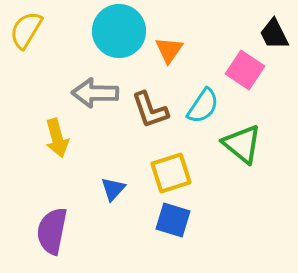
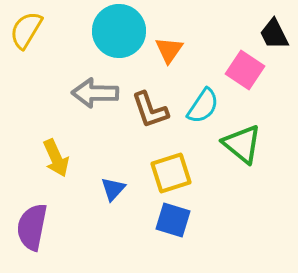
yellow arrow: moved 1 px left, 20 px down; rotated 9 degrees counterclockwise
purple semicircle: moved 20 px left, 4 px up
